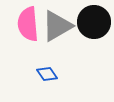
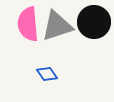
gray triangle: rotated 12 degrees clockwise
